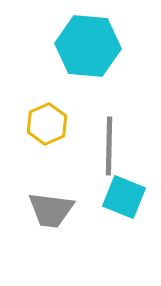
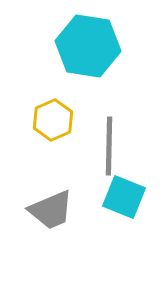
cyan hexagon: rotated 4 degrees clockwise
yellow hexagon: moved 6 px right, 4 px up
gray trapezoid: rotated 30 degrees counterclockwise
